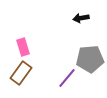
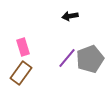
black arrow: moved 11 px left, 2 px up
gray pentagon: rotated 16 degrees counterclockwise
purple line: moved 20 px up
